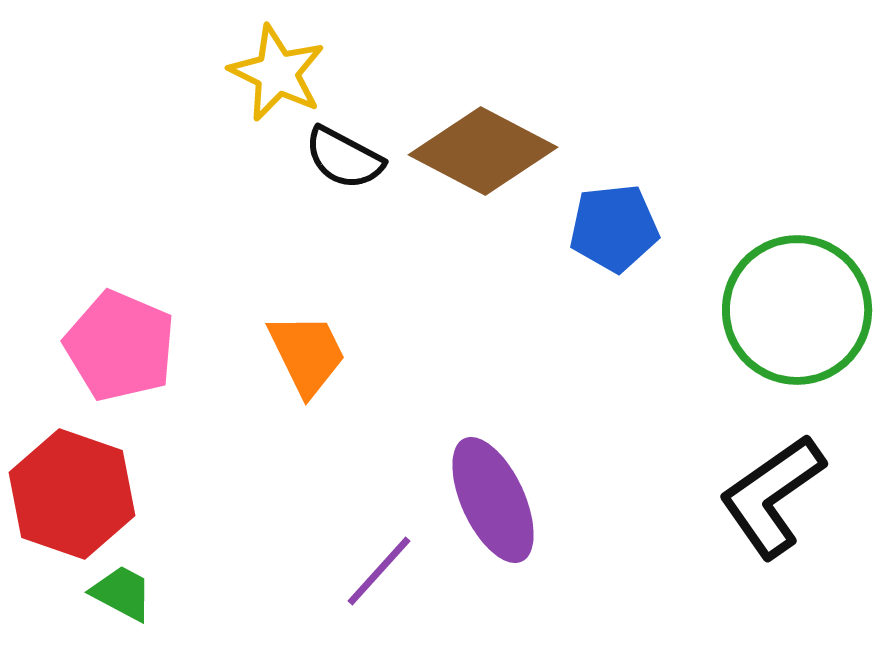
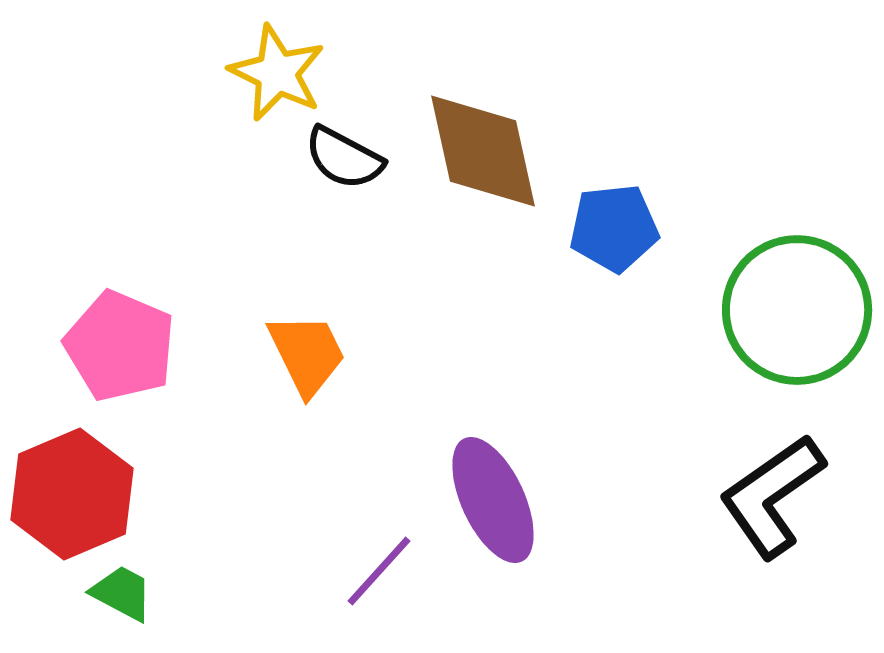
brown diamond: rotated 50 degrees clockwise
red hexagon: rotated 18 degrees clockwise
